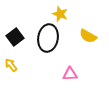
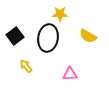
yellow star: rotated 21 degrees counterclockwise
black square: moved 1 px up
yellow arrow: moved 15 px right, 1 px down
